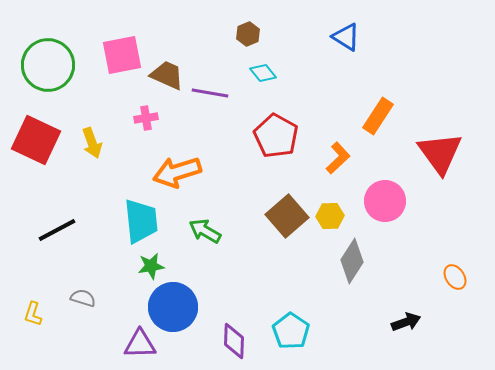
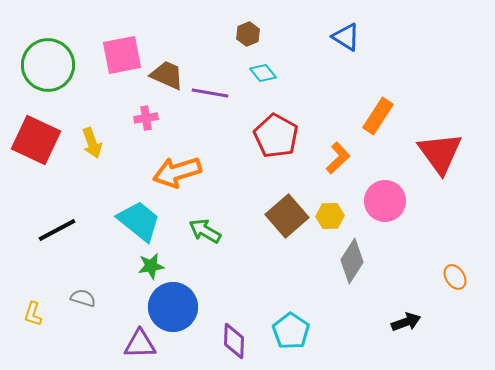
cyan trapezoid: moved 2 px left; rotated 45 degrees counterclockwise
